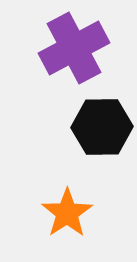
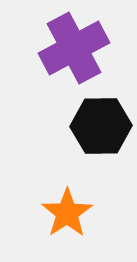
black hexagon: moved 1 px left, 1 px up
